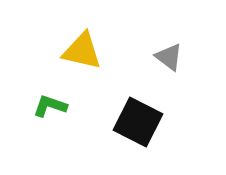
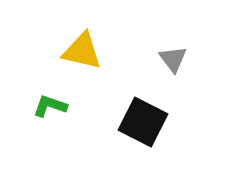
gray triangle: moved 4 px right, 2 px down; rotated 16 degrees clockwise
black square: moved 5 px right
